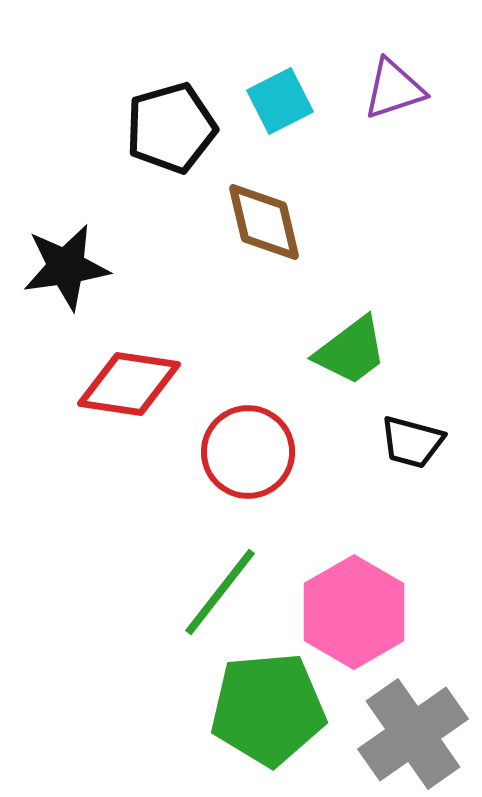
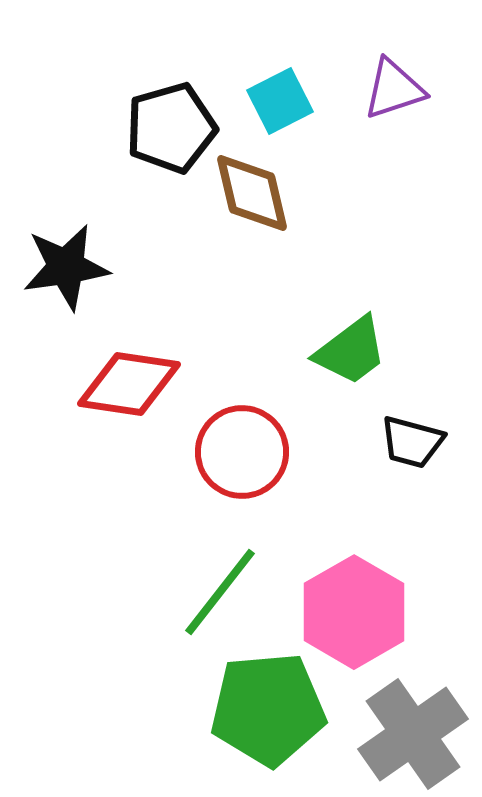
brown diamond: moved 12 px left, 29 px up
red circle: moved 6 px left
